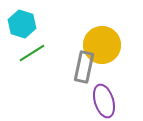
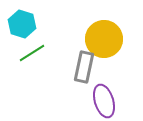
yellow circle: moved 2 px right, 6 px up
